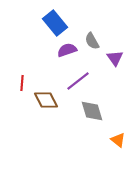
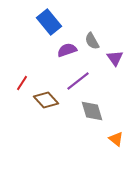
blue rectangle: moved 6 px left, 1 px up
red line: rotated 28 degrees clockwise
brown diamond: rotated 15 degrees counterclockwise
orange triangle: moved 2 px left, 1 px up
